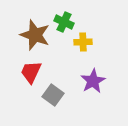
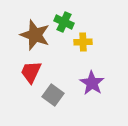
purple star: moved 1 px left, 2 px down; rotated 10 degrees counterclockwise
